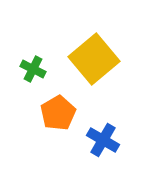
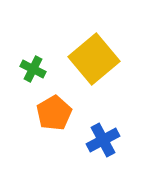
orange pentagon: moved 4 px left
blue cross: rotated 32 degrees clockwise
